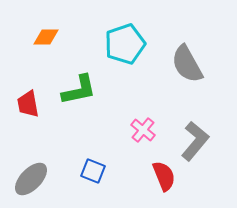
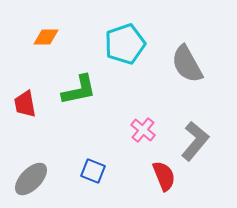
red trapezoid: moved 3 px left
